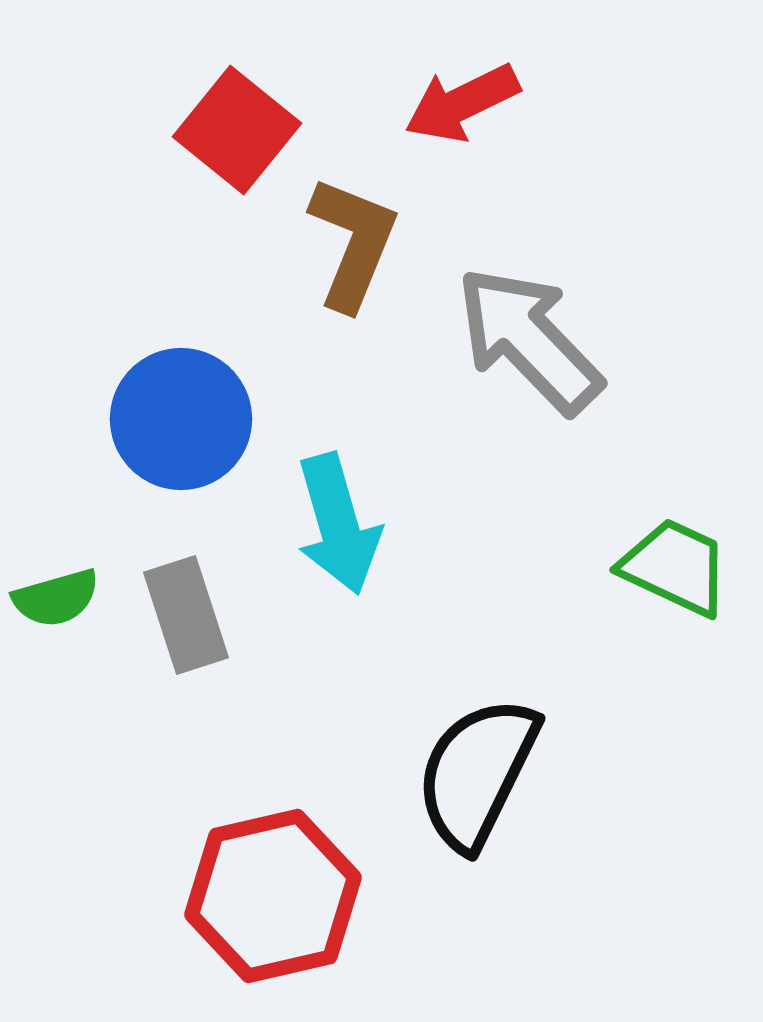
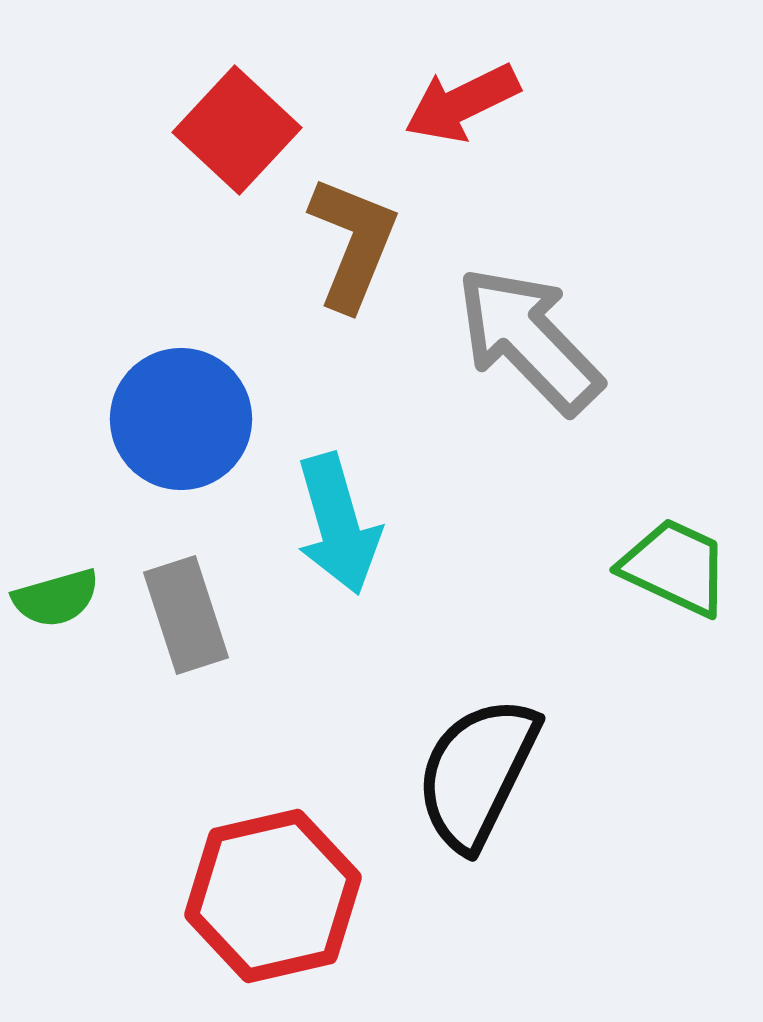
red square: rotated 4 degrees clockwise
